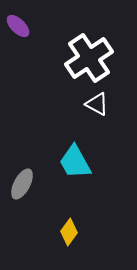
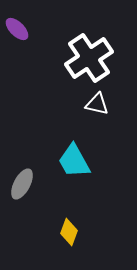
purple ellipse: moved 1 px left, 3 px down
white triangle: rotated 15 degrees counterclockwise
cyan trapezoid: moved 1 px left, 1 px up
yellow diamond: rotated 16 degrees counterclockwise
